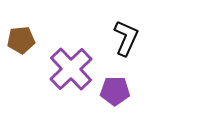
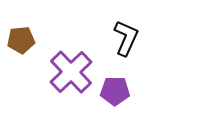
purple cross: moved 3 px down
